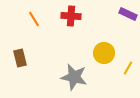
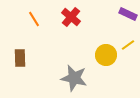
red cross: moved 1 px down; rotated 36 degrees clockwise
yellow circle: moved 2 px right, 2 px down
brown rectangle: rotated 12 degrees clockwise
yellow line: moved 23 px up; rotated 24 degrees clockwise
gray star: moved 1 px down
